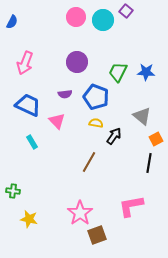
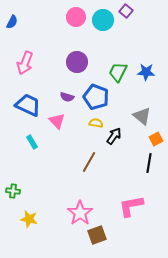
purple semicircle: moved 2 px right, 3 px down; rotated 24 degrees clockwise
